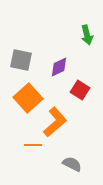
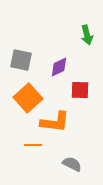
red square: rotated 30 degrees counterclockwise
orange L-shape: rotated 48 degrees clockwise
